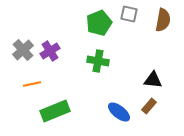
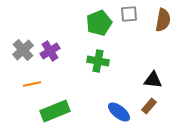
gray square: rotated 18 degrees counterclockwise
